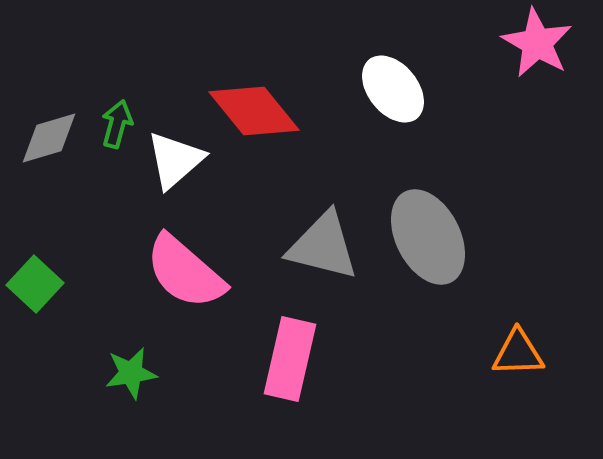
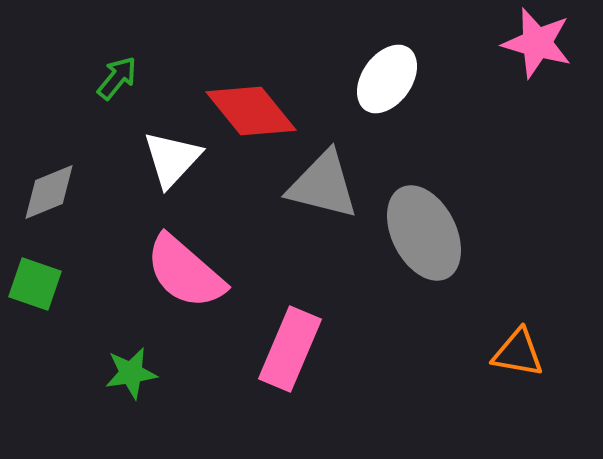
pink star: rotated 14 degrees counterclockwise
white ellipse: moved 6 px left, 10 px up; rotated 74 degrees clockwise
red diamond: moved 3 px left
green arrow: moved 46 px up; rotated 24 degrees clockwise
gray diamond: moved 54 px down; rotated 6 degrees counterclockwise
white triangle: moved 3 px left, 1 px up; rotated 6 degrees counterclockwise
gray ellipse: moved 4 px left, 4 px up
gray triangle: moved 61 px up
green square: rotated 24 degrees counterclockwise
orange triangle: rotated 12 degrees clockwise
pink rectangle: moved 10 px up; rotated 10 degrees clockwise
